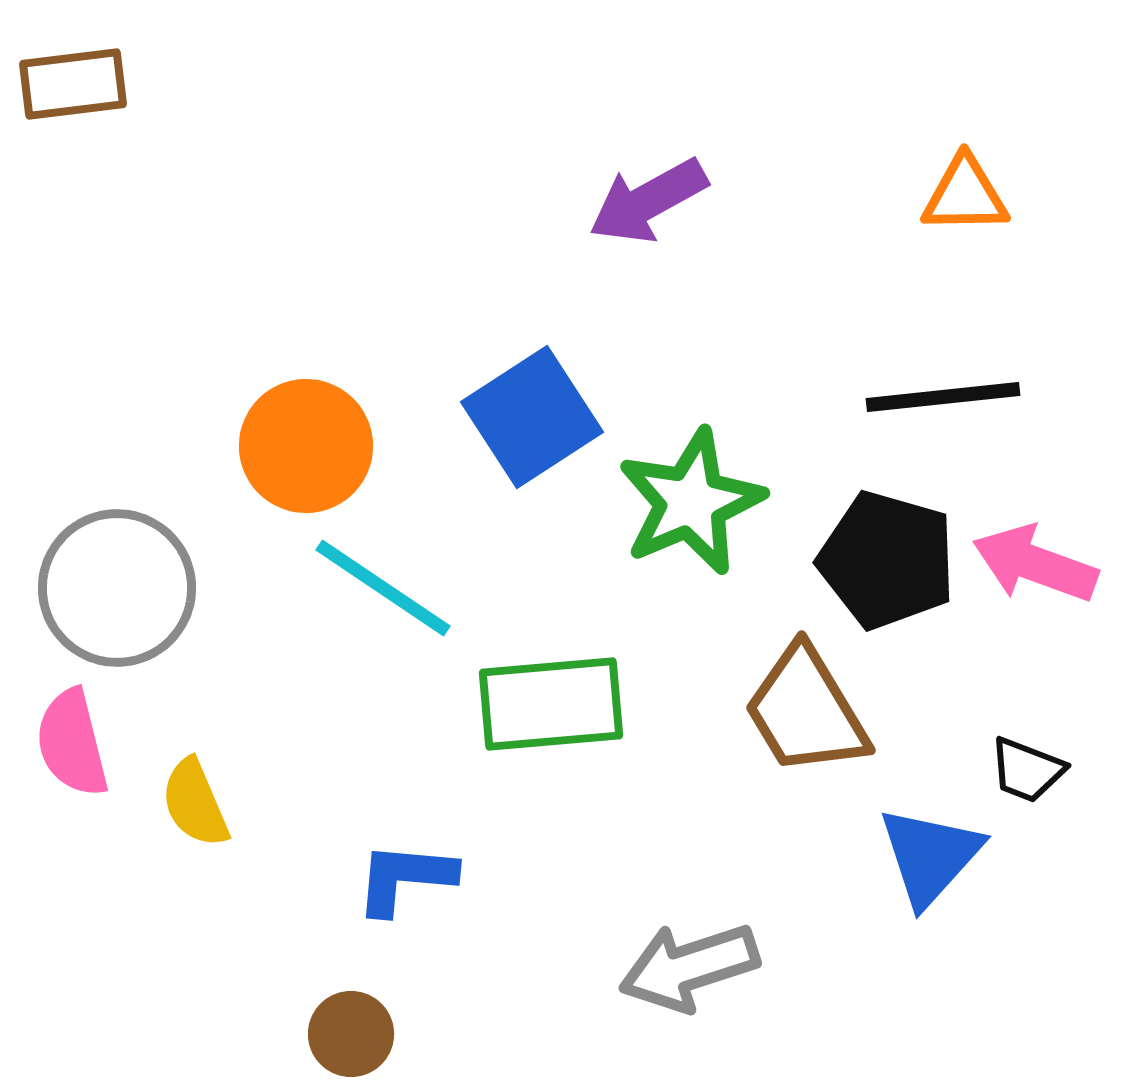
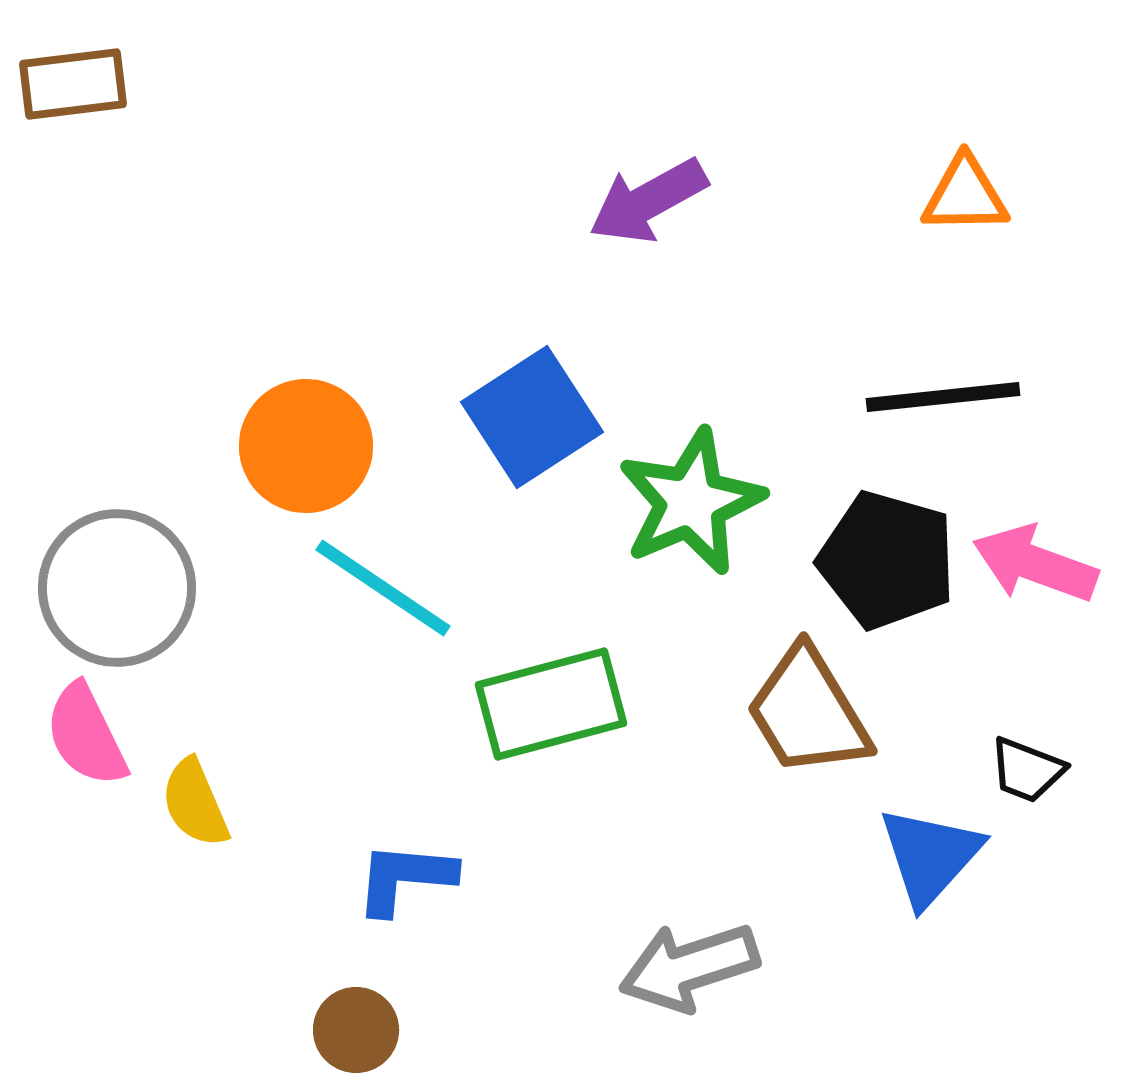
green rectangle: rotated 10 degrees counterclockwise
brown trapezoid: moved 2 px right, 1 px down
pink semicircle: moved 14 px right, 8 px up; rotated 12 degrees counterclockwise
brown circle: moved 5 px right, 4 px up
